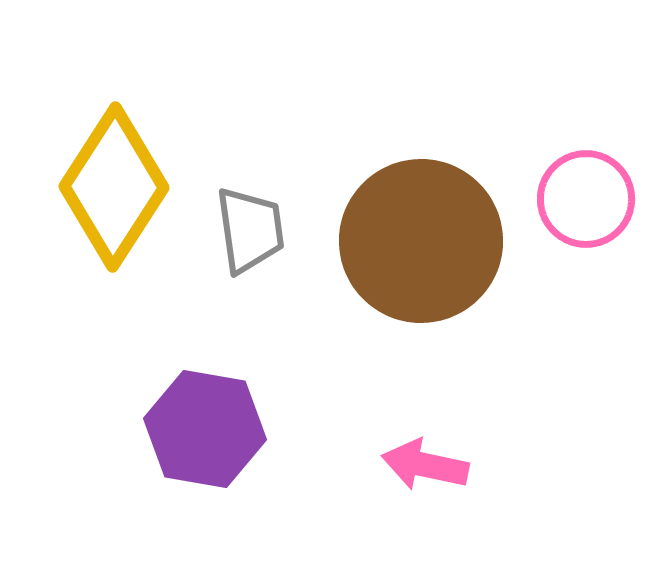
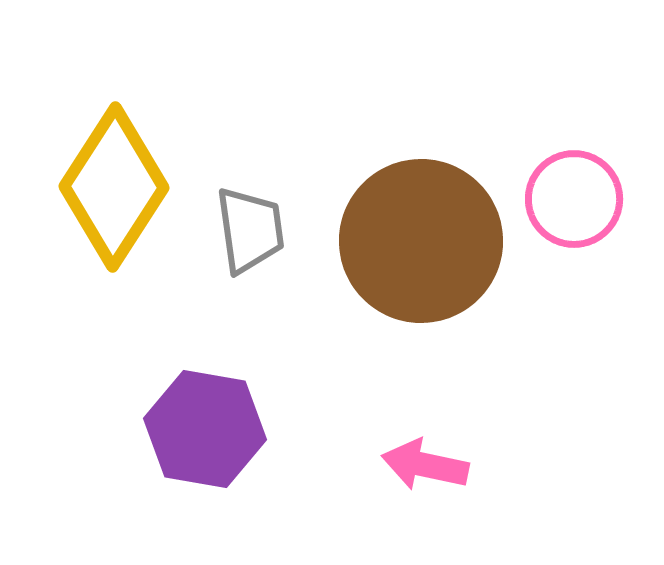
pink circle: moved 12 px left
